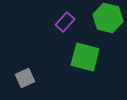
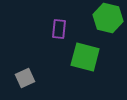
purple rectangle: moved 6 px left, 7 px down; rotated 36 degrees counterclockwise
